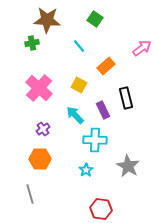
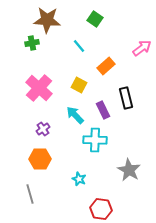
gray star: moved 1 px right, 4 px down
cyan star: moved 7 px left, 9 px down; rotated 16 degrees counterclockwise
